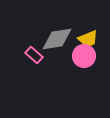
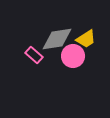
yellow trapezoid: moved 2 px left; rotated 10 degrees counterclockwise
pink circle: moved 11 px left
